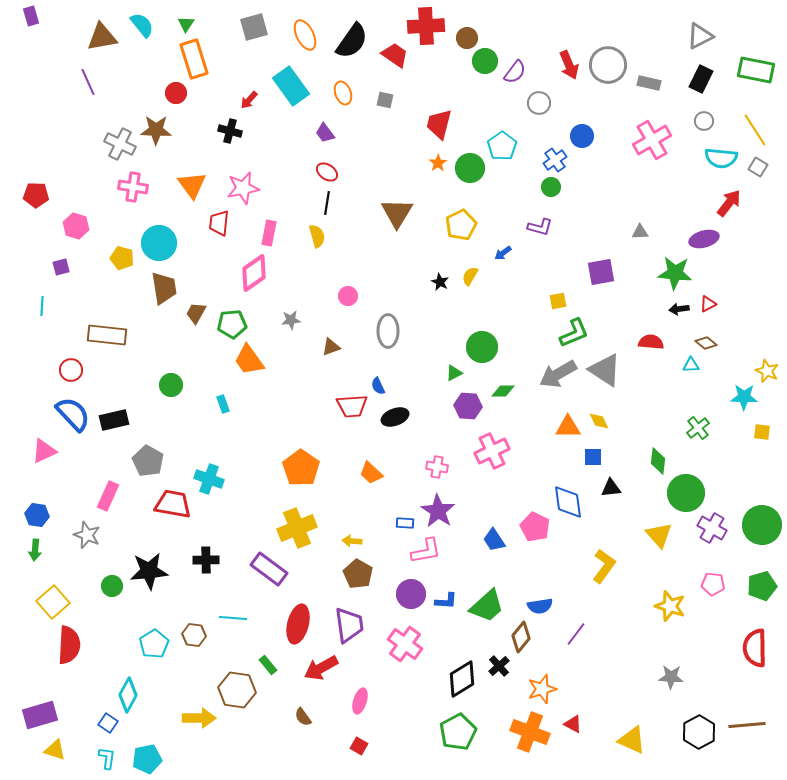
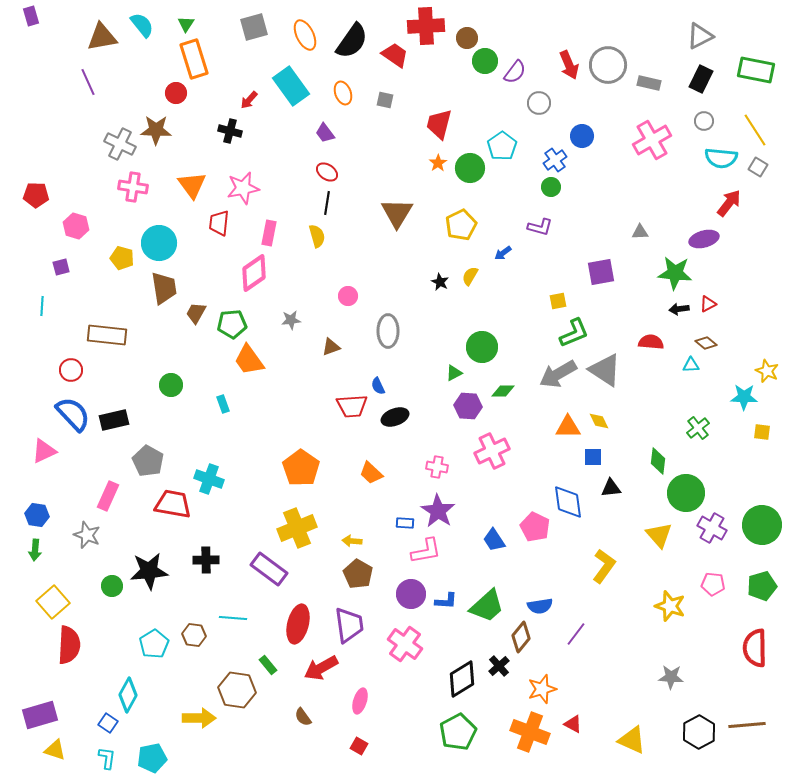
cyan pentagon at (147, 759): moved 5 px right, 1 px up
